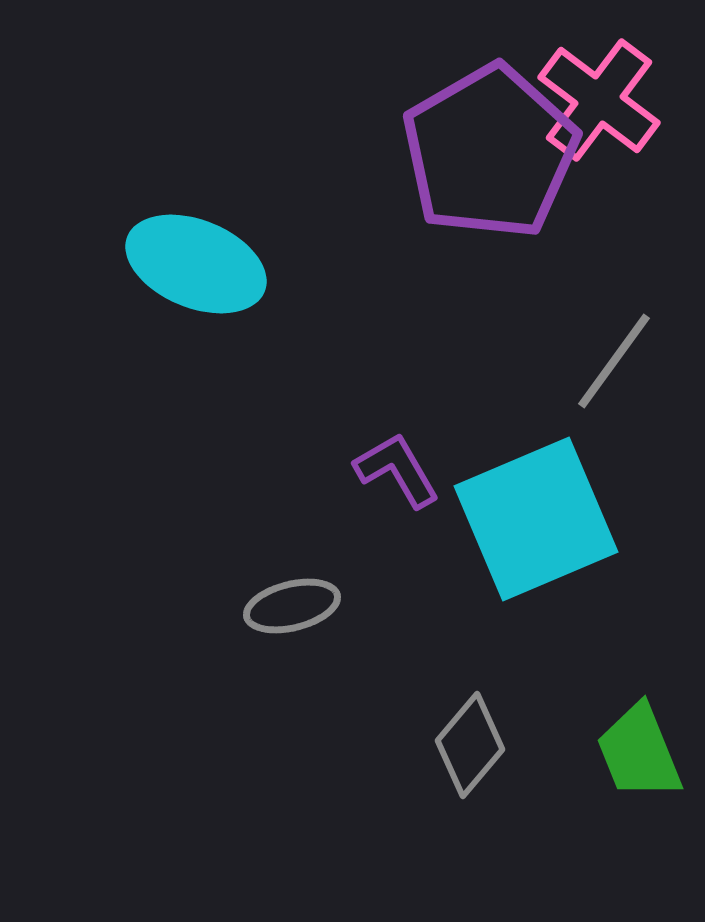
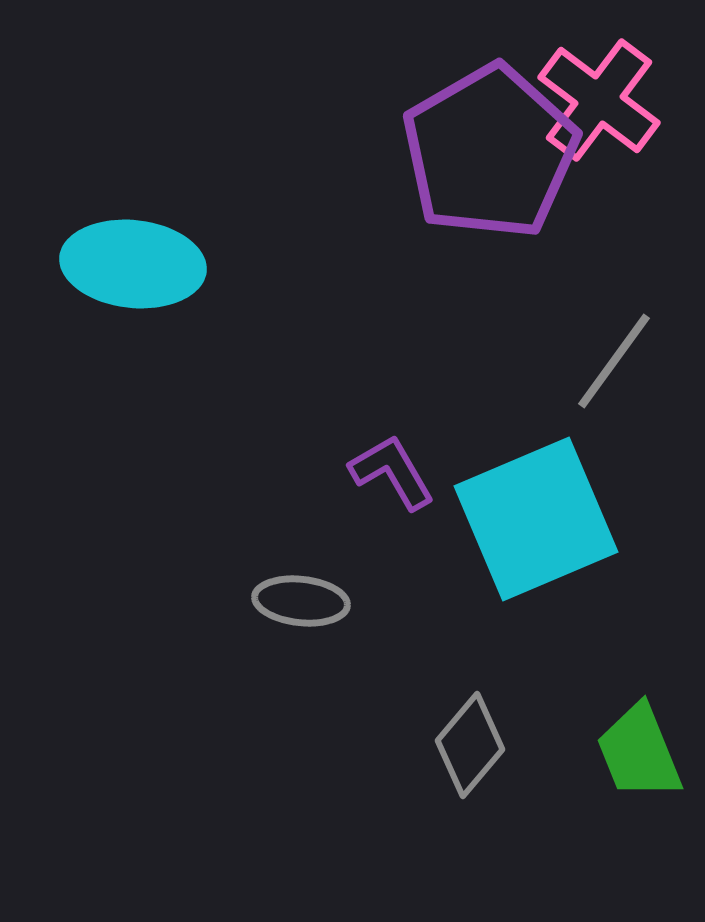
cyan ellipse: moved 63 px left; rotated 16 degrees counterclockwise
purple L-shape: moved 5 px left, 2 px down
gray ellipse: moved 9 px right, 5 px up; rotated 20 degrees clockwise
